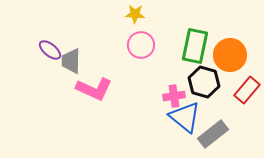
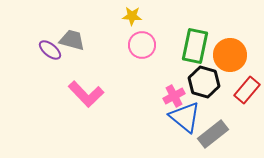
yellow star: moved 3 px left, 2 px down
pink circle: moved 1 px right
gray trapezoid: moved 1 px right, 21 px up; rotated 104 degrees clockwise
pink L-shape: moved 8 px left, 5 px down; rotated 21 degrees clockwise
pink cross: rotated 20 degrees counterclockwise
